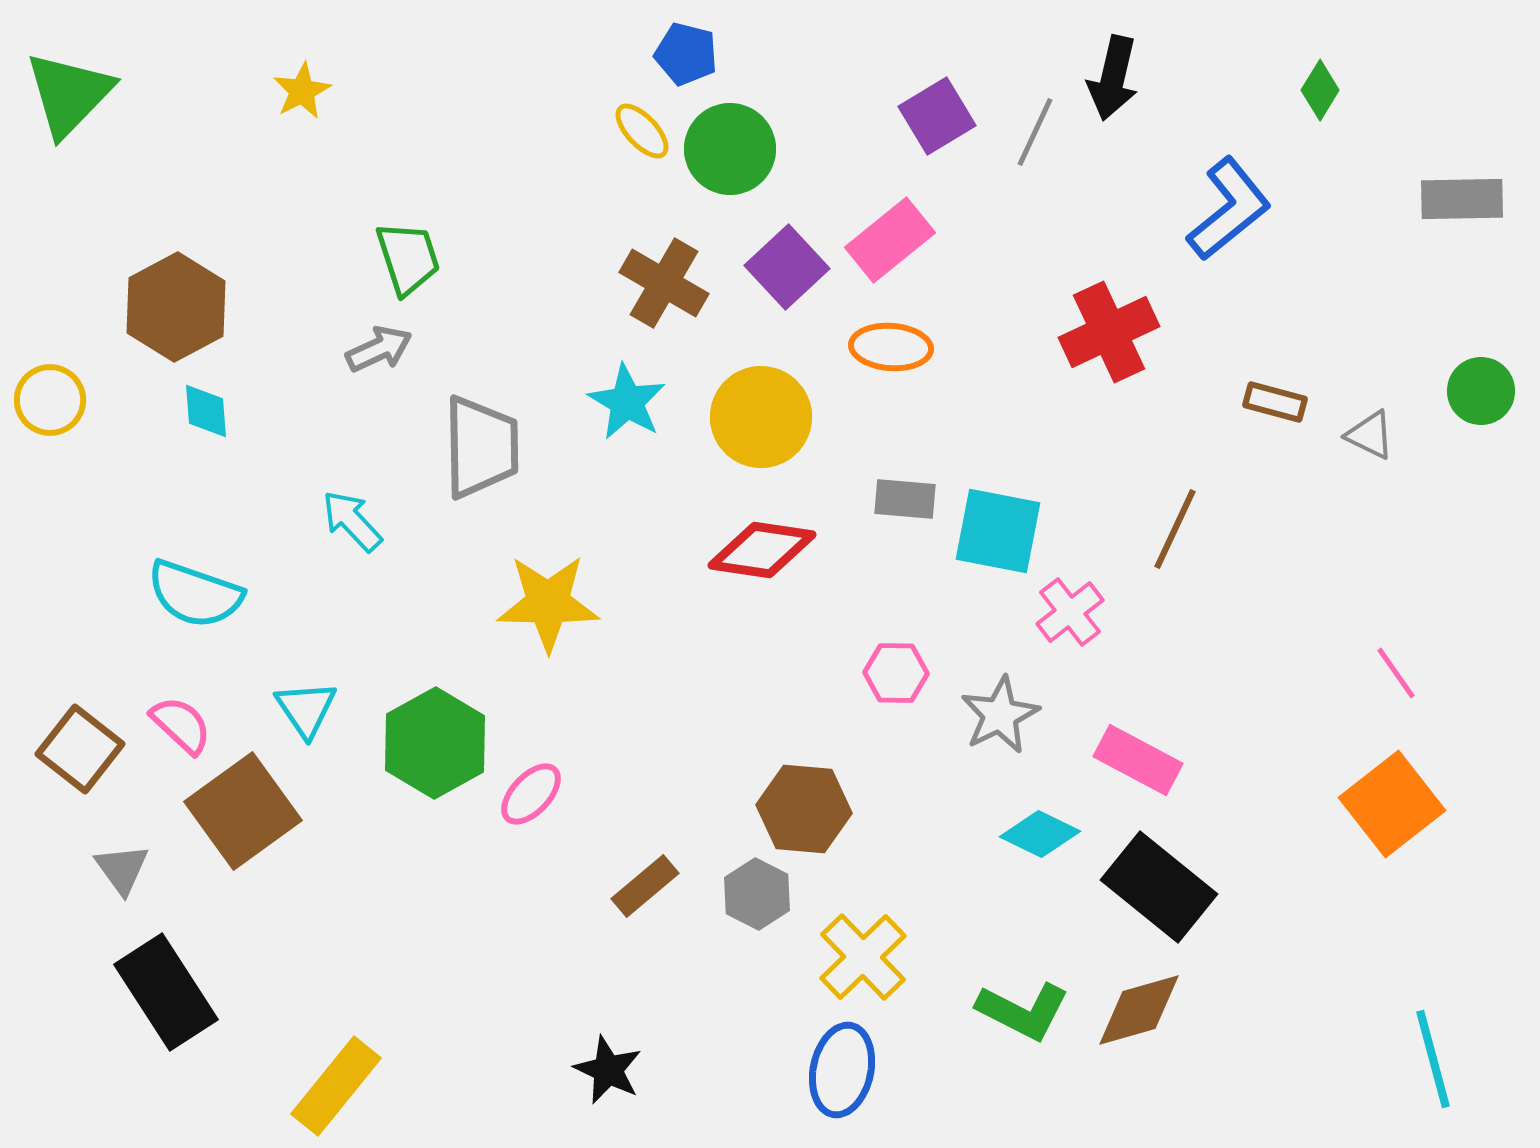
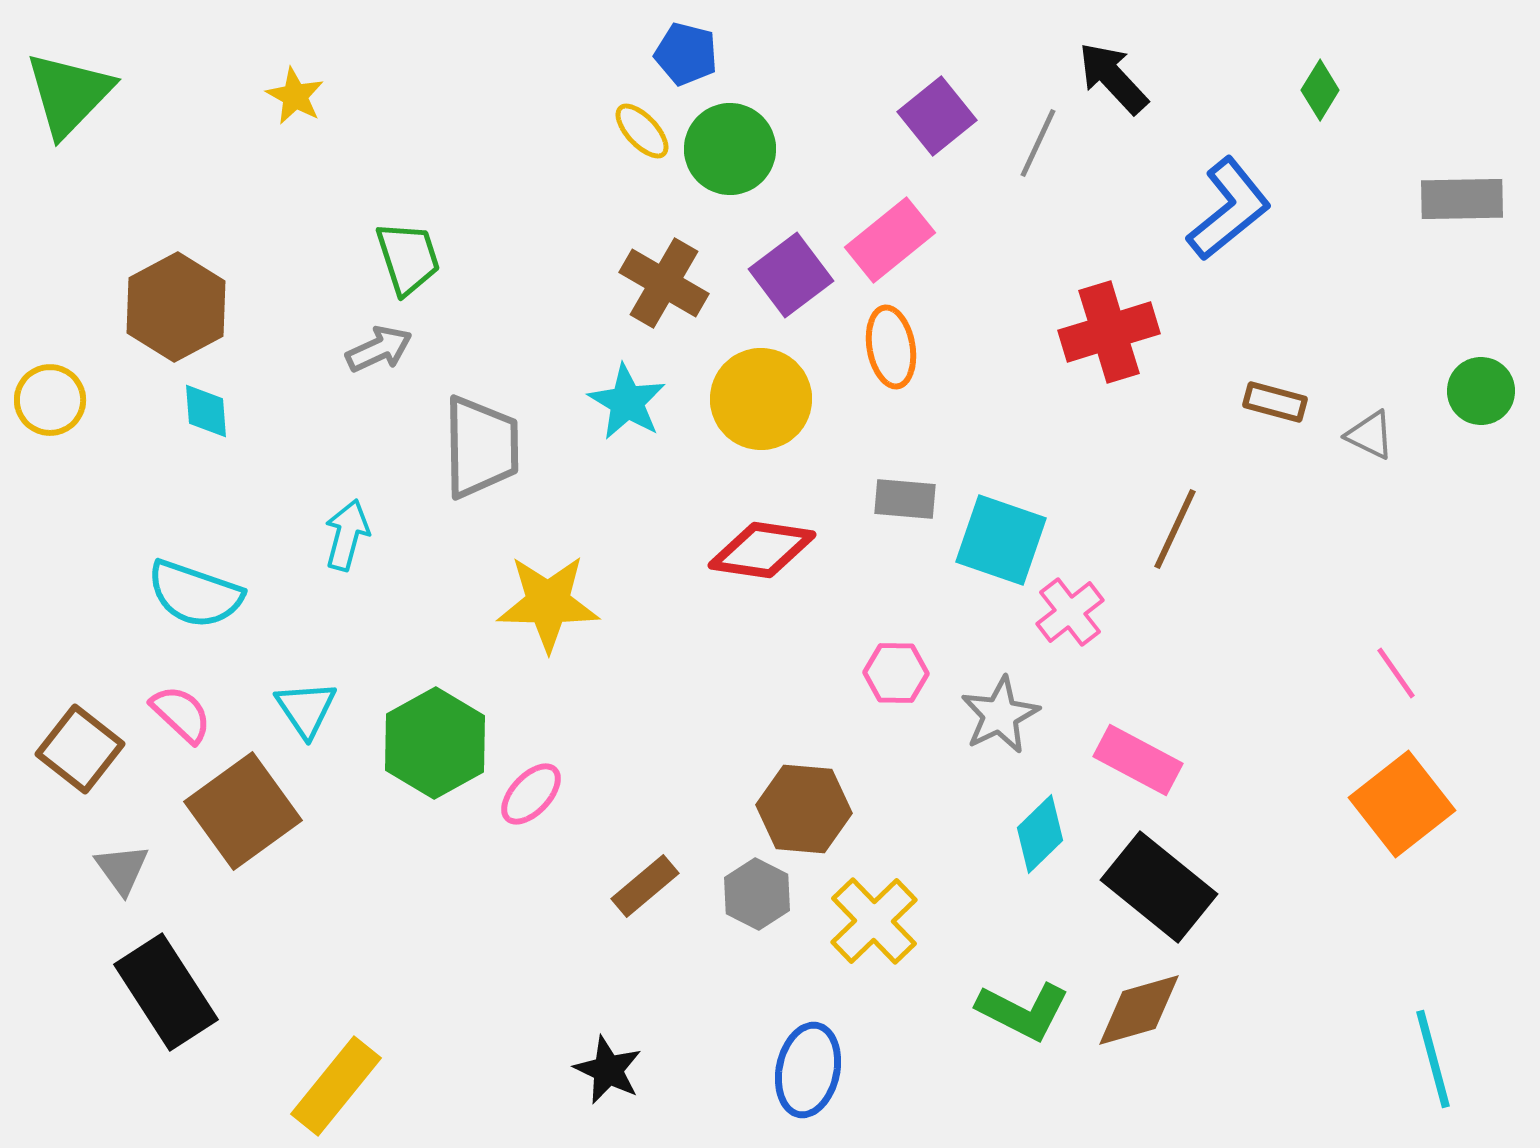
black arrow at (1113, 78): rotated 124 degrees clockwise
yellow star at (302, 91): moved 7 px left, 5 px down; rotated 16 degrees counterclockwise
purple square at (937, 116): rotated 8 degrees counterclockwise
gray line at (1035, 132): moved 3 px right, 11 px down
purple square at (787, 267): moved 4 px right, 8 px down; rotated 6 degrees clockwise
red cross at (1109, 332): rotated 8 degrees clockwise
orange ellipse at (891, 347): rotated 76 degrees clockwise
yellow circle at (761, 417): moved 18 px up
cyan arrow at (352, 521): moved 5 px left, 14 px down; rotated 58 degrees clockwise
cyan square at (998, 531): moved 3 px right, 9 px down; rotated 8 degrees clockwise
pink semicircle at (181, 725): moved 11 px up
orange square at (1392, 804): moved 10 px right
cyan diamond at (1040, 834): rotated 70 degrees counterclockwise
yellow cross at (863, 957): moved 11 px right, 36 px up
blue ellipse at (842, 1070): moved 34 px left
